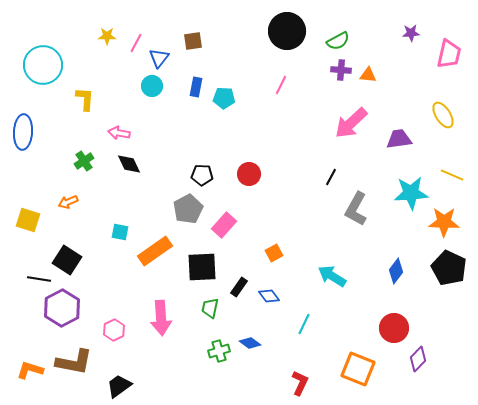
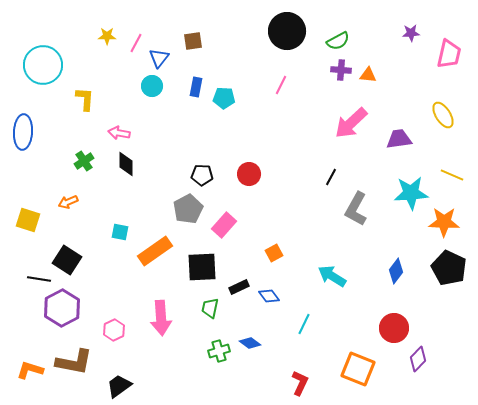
black diamond at (129, 164): moved 3 px left; rotated 25 degrees clockwise
black rectangle at (239, 287): rotated 30 degrees clockwise
